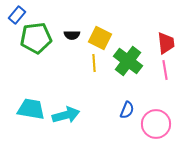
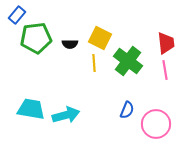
black semicircle: moved 2 px left, 9 px down
